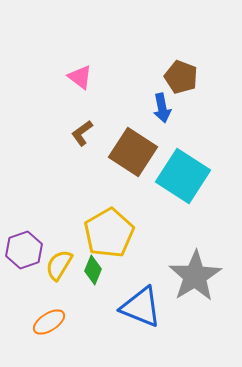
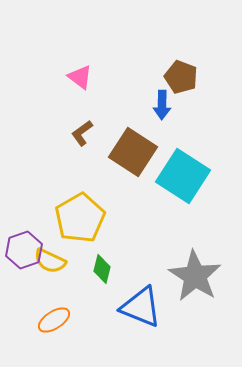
blue arrow: moved 3 px up; rotated 12 degrees clockwise
yellow pentagon: moved 29 px left, 15 px up
yellow semicircle: moved 9 px left, 4 px up; rotated 96 degrees counterclockwise
green diamond: moved 9 px right, 1 px up; rotated 8 degrees counterclockwise
gray star: rotated 8 degrees counterclockwise
orange ellipse: moved 5 px right, 2 px up
